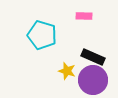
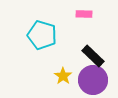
pink rectangle: moved 2 px up
black rectangle: moved 1 px up; rotated 20 degrees clockwise
yellow star: moved 4 px left, 5 px down; rotated 18 degrees clockwise
